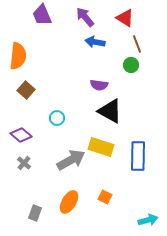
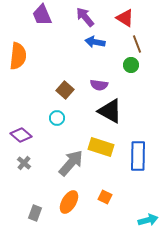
brown square: moved 39 px right
gray arrow: moved 3 px down; rotated 20 degrees counterclockwise
